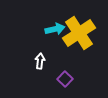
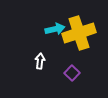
yellow cross: rotated 16 degrees clockwise
purple square: moved 7 px right, 6 px up
